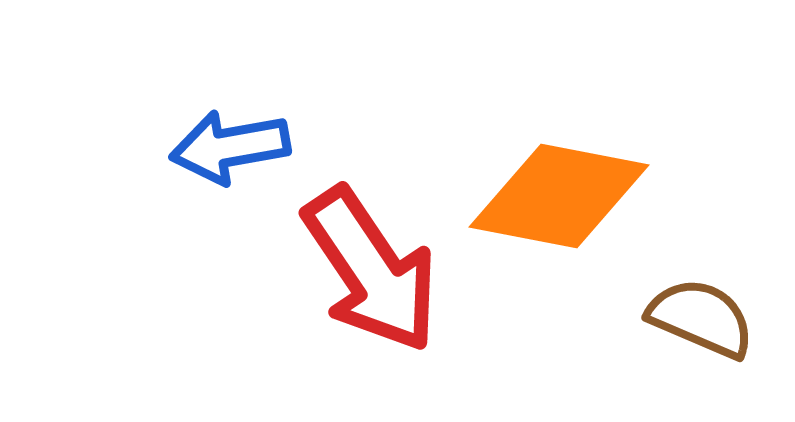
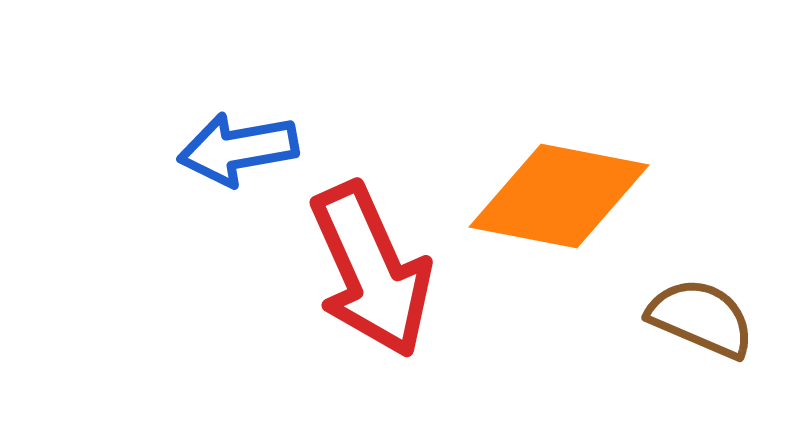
blue arrow: moved 8 px right, 2 px down
red arrow: rotated 10 degrees clockwise
